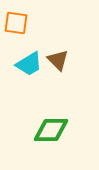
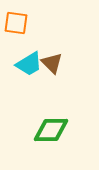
brown triangle: moved 6 px left, 3 px down
